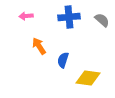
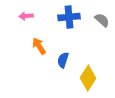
yellow diamond: rotated 65 degrees counterclockwise
